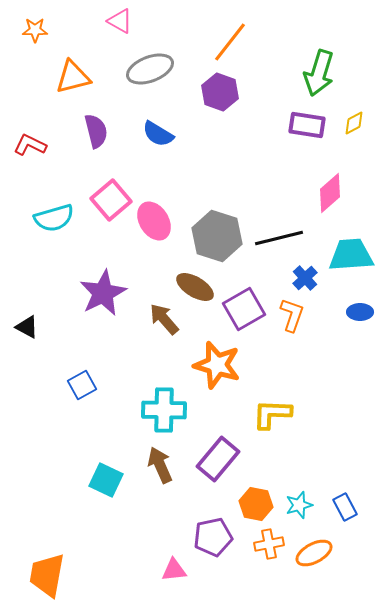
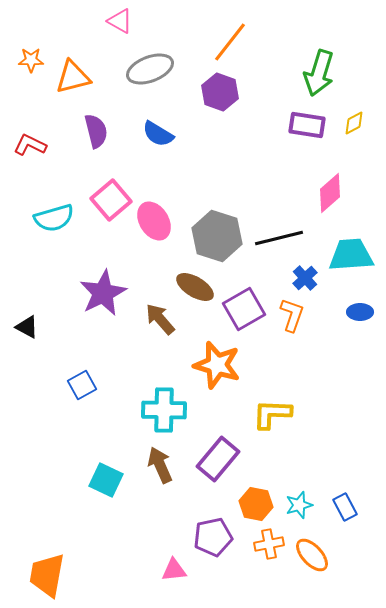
orange star at (35, 30): moved 4 px left, 30 px down
brown arrow at (164, 319): moved 4 px left
orange ellipse at (314, 553): moved 2 px left, 2 px down; rotated 75 degrees clockwise
